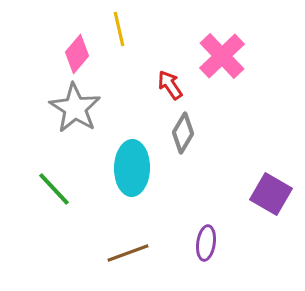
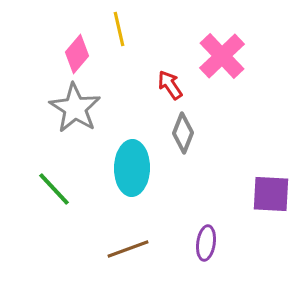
gray diamond: rotated 9 degrees counterclockwise
purple square: rotated 27 degrees counterclockwise
brown line: moved 4 px up
